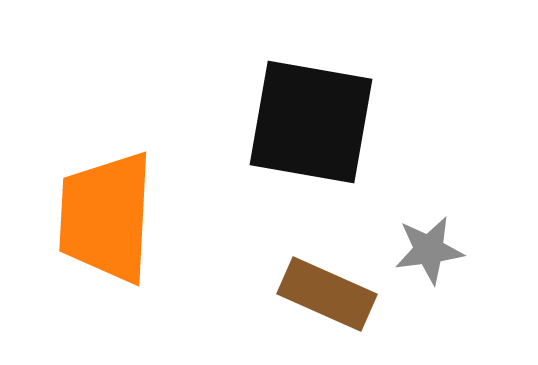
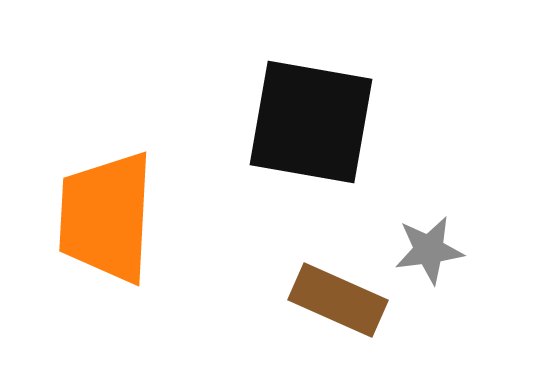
brown rectangle: moved 11 px right, 6 px down
